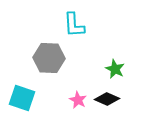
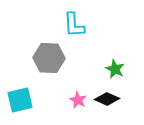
cyan square: moved 2 px left, 2 px down; rotated 32 degrees counterclockwise
